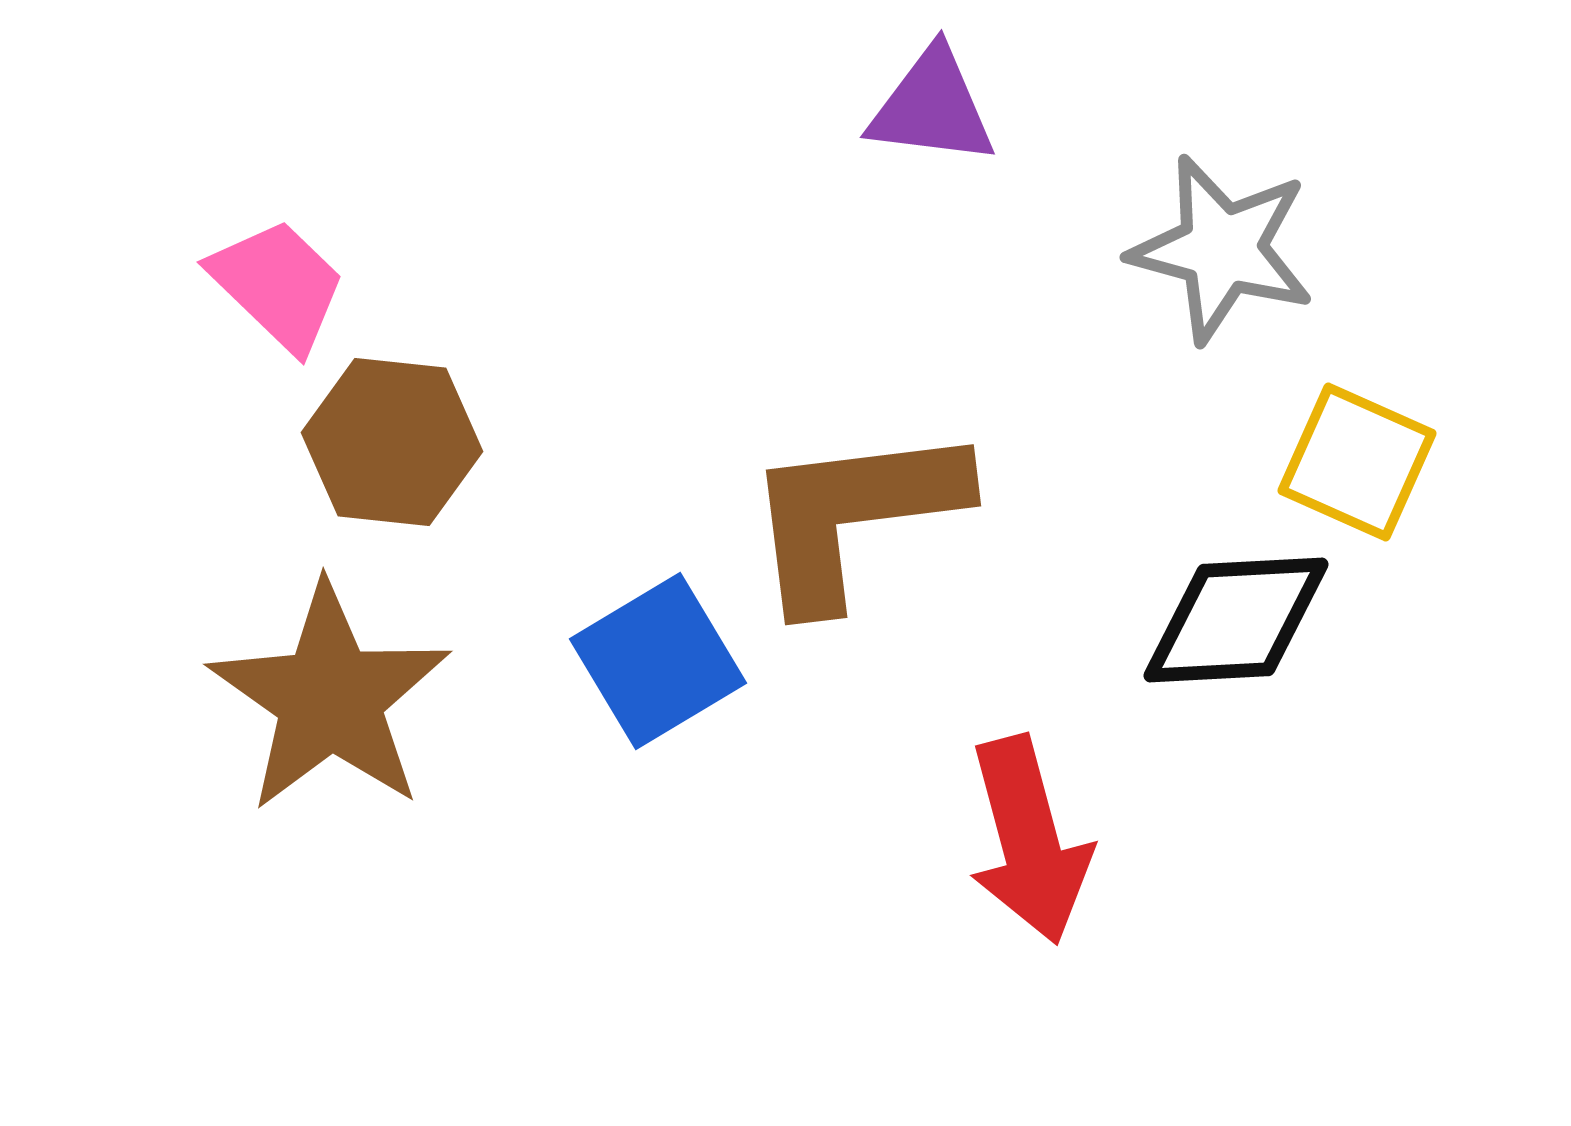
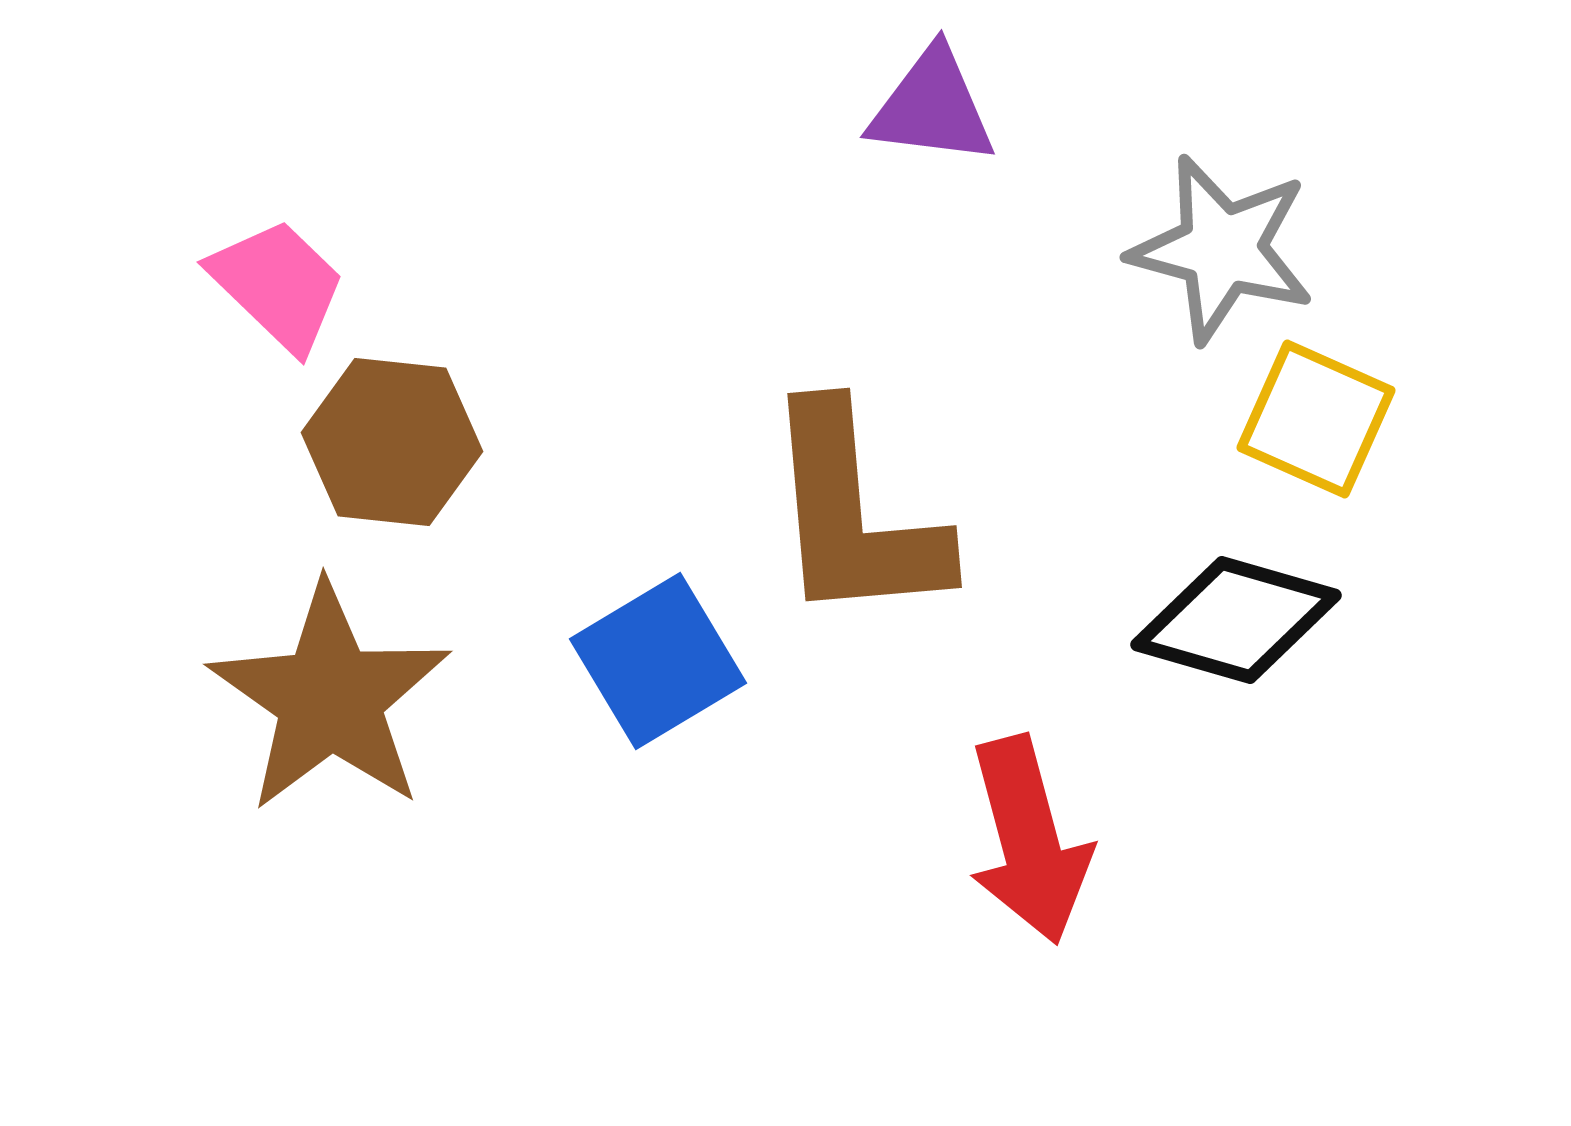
yellow square: moved 41 px left, 43 px up
brown L-shape: rotated 88 degrees counterclockwise
black diamond: rotated 19 degrees clockwise
